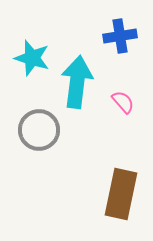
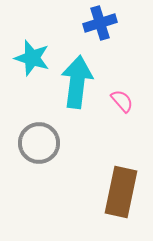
blue cross: moved 20 px left, 13 px up; rotated 8 degrees counterclockwise
pink semicircle: moved 1 px left, 1 px up
gray circle: moved 13 px down
brown rectangle: moved 2 px up
